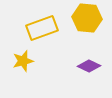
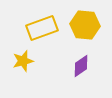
yellow hexagon: moved 2 px left, 7 px down
purple diamond: moved 8 px left; rotated 60 degrees counterclockwise
